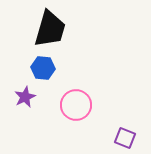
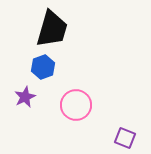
black trapezoid: moved 2 px right
blue hexagon: moved 1 px up; rotated 25 degrees counterclockwise
